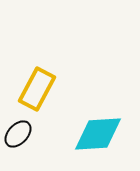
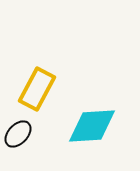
cyan diamond: moved 6 px left, 8 px up
